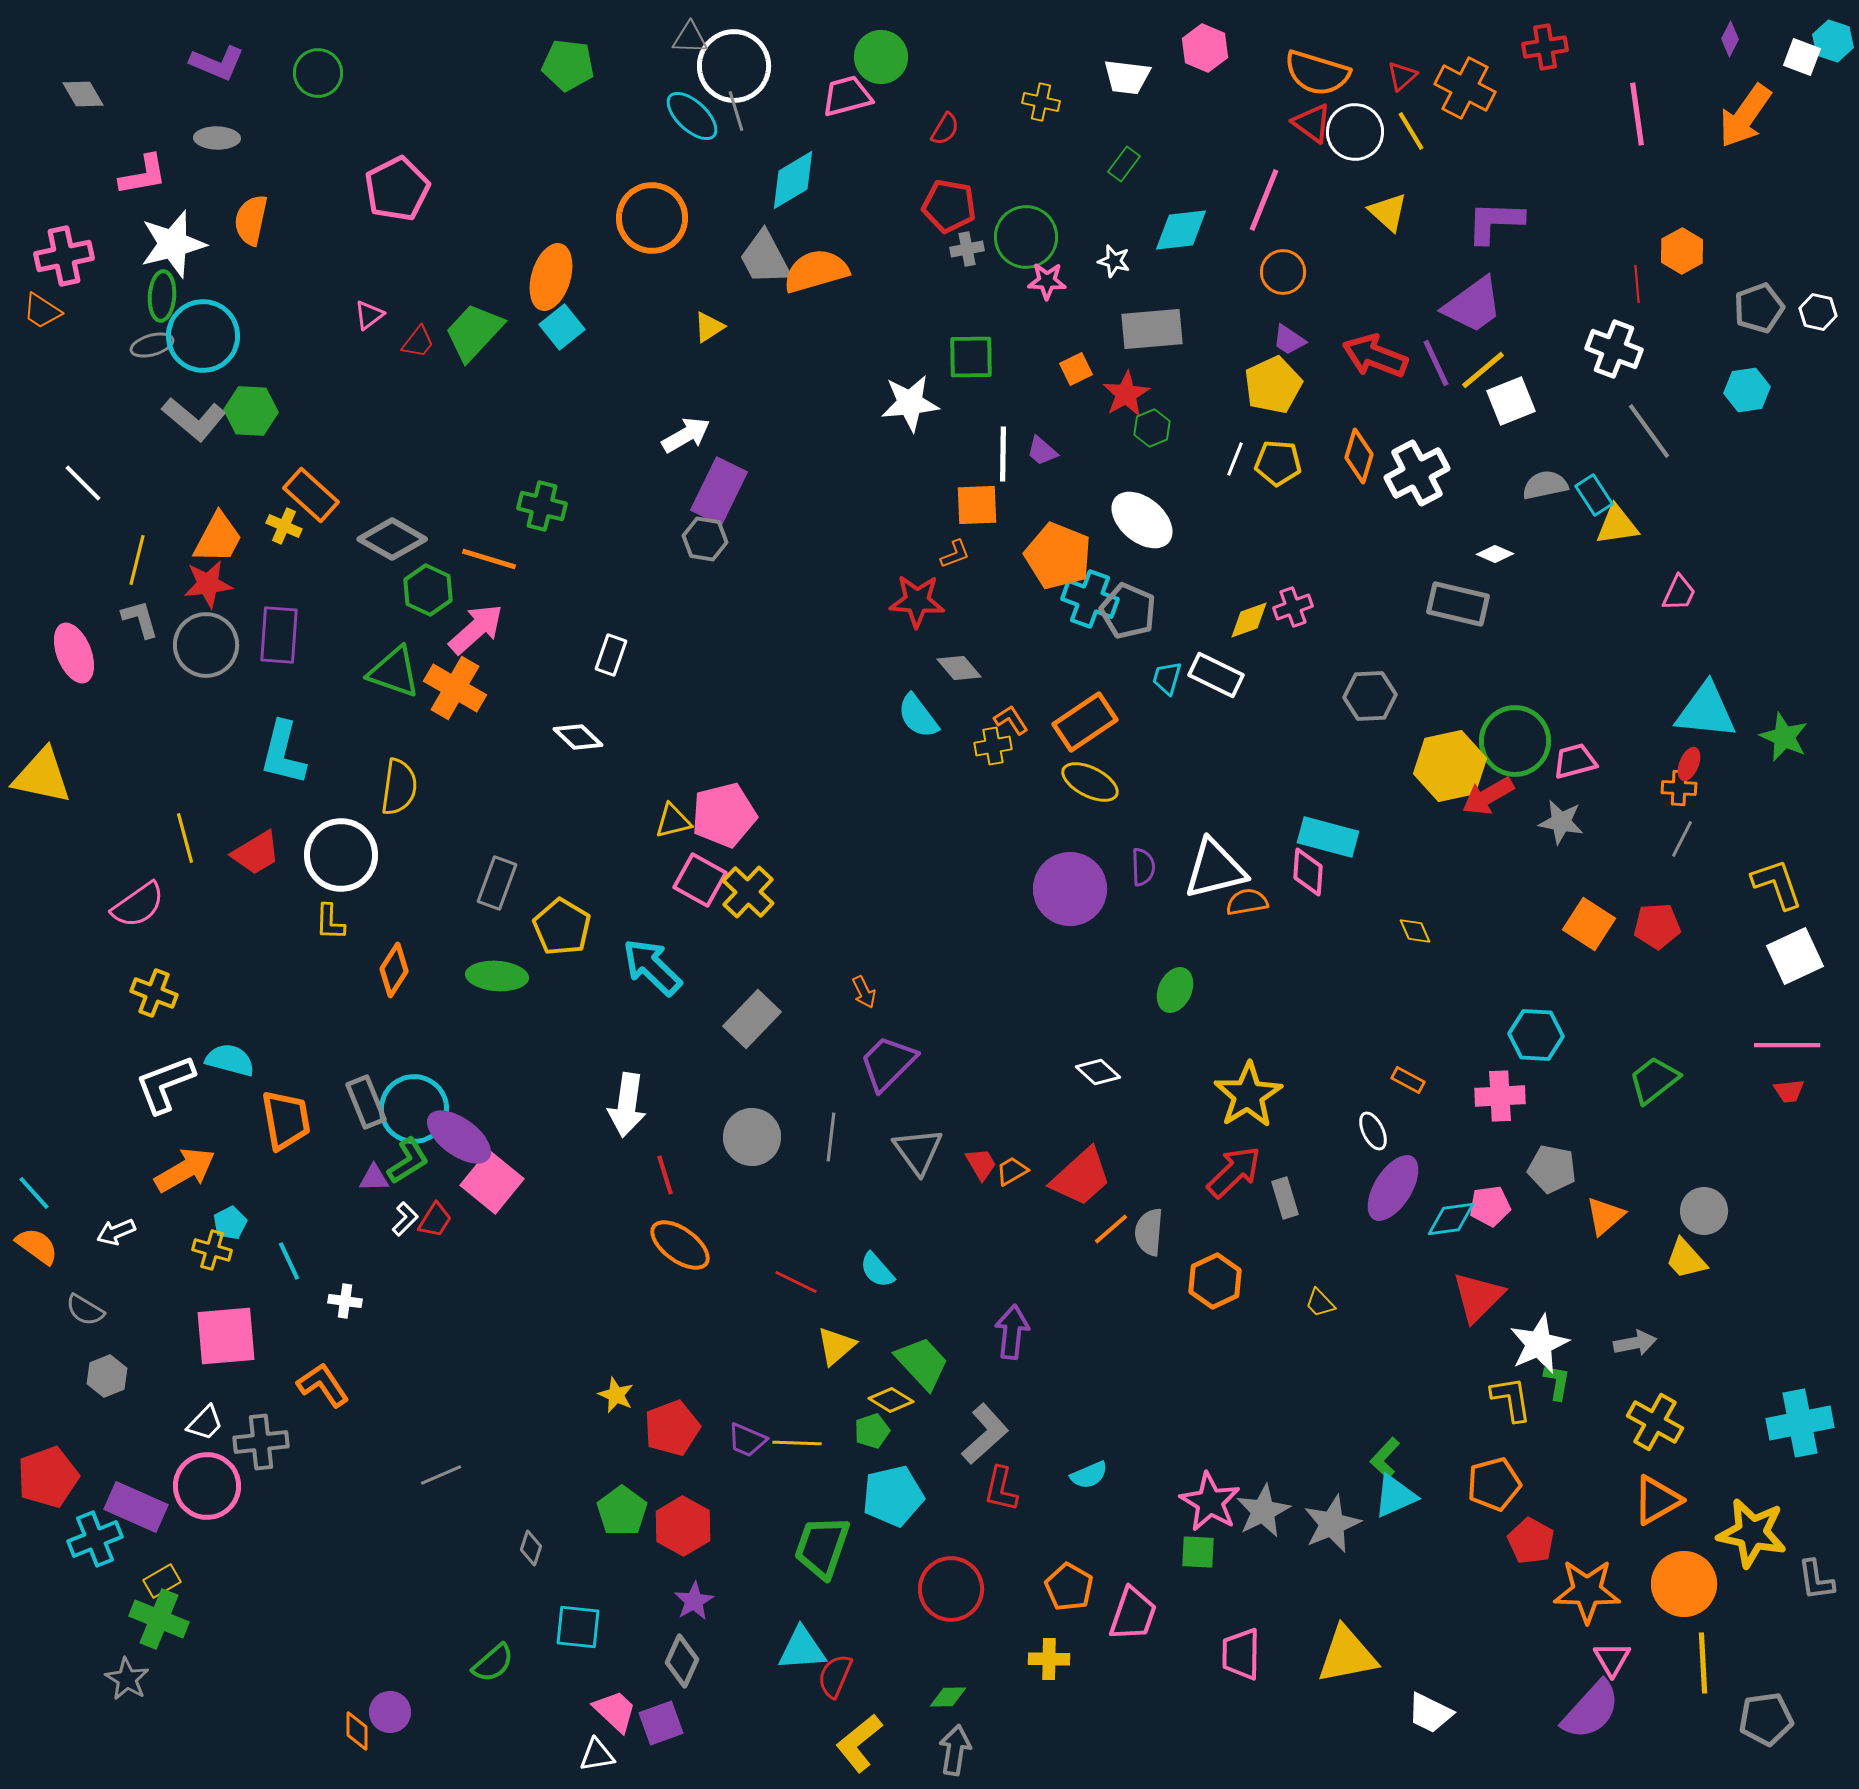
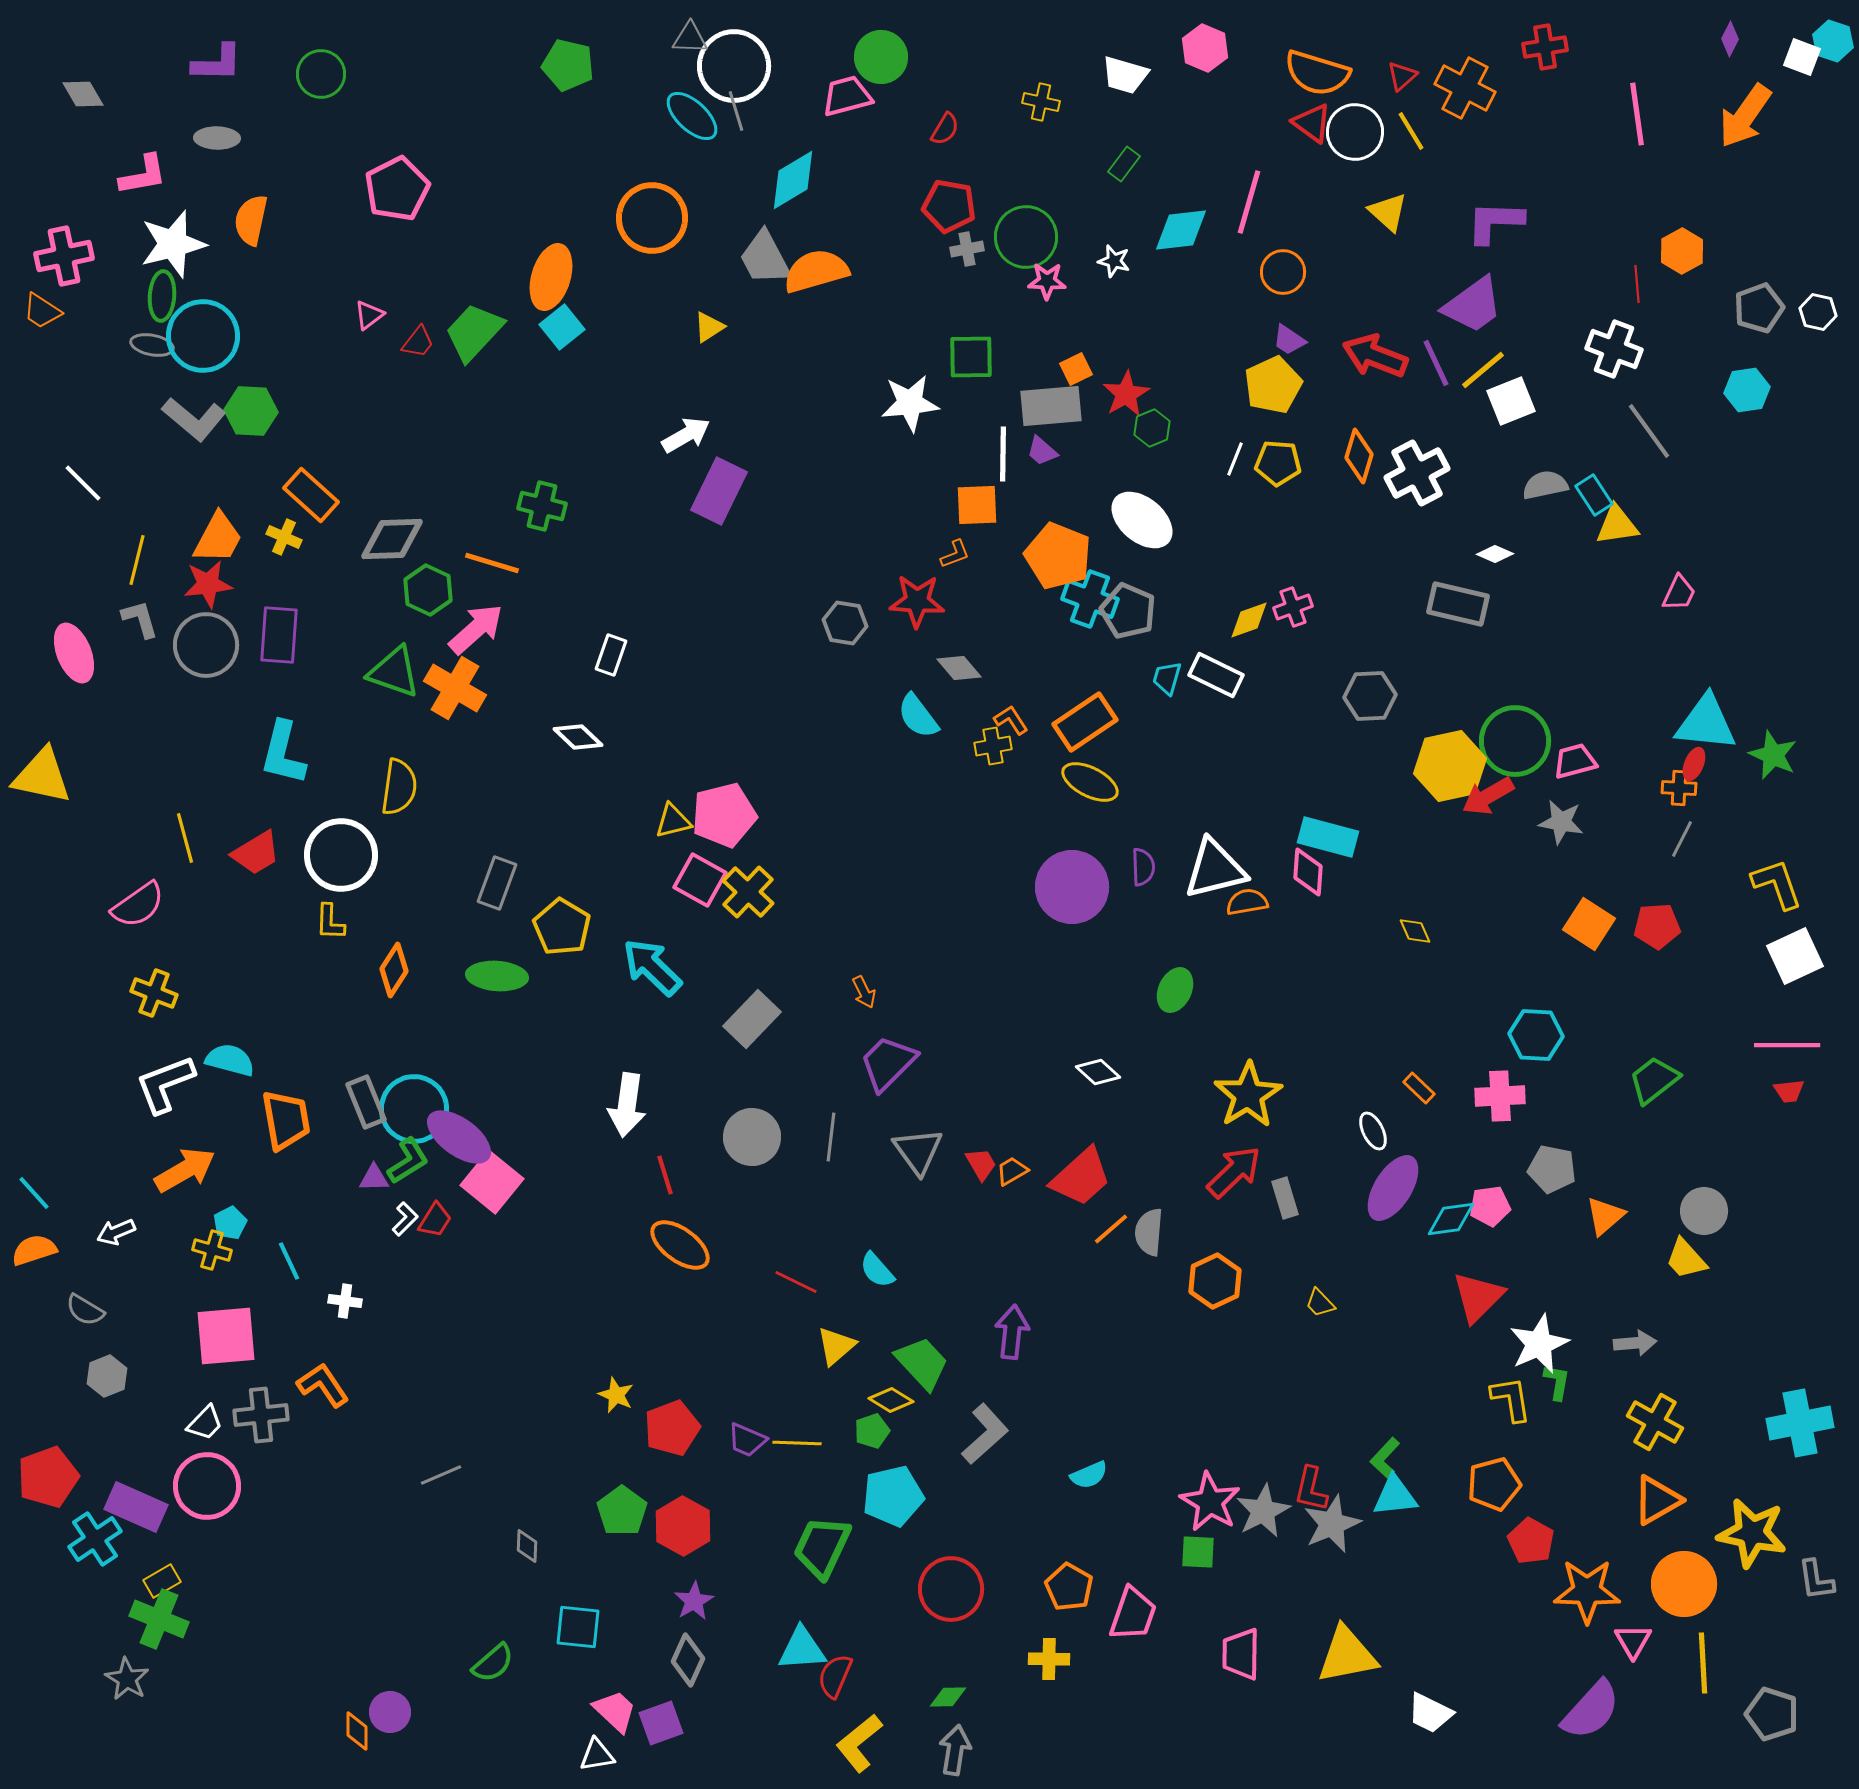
purple L-shape at (217, 63): rotated 22 degrees counterclockwise
green pentagon at (568, 65): rotated 6 degrees clockwise
green circle at (318, 73): moved 3 px right, 1 px down
white trapezoid at (1127, 77): moved 2 px left, 2 px up; rotated 9 degrees clockwise
pink line at (1264, 200): moved 15 px left, 2 px down; rotated 6 degrees counterclockwise
gray rectangle at (1152, 329): moved 101 px left, 77 px down
gray ellipse at (152, 345): rotated 27 degrees clockwise
yellow cross at (284, 526): moved 11 px down
gray diamond at (392, 539): rotated 32 degrees counterclockwise
gray hexagon at (705, 539): moved 140 px right, 84 px down
orange line at (489, 559): moved 3 px right, 4 px down
cyan triangle at (1706, 711): moved 12 px down
green star at (1784, 737): moved 11 px left, 18 px down
red ellipse at (1689, 764): moved 5 px right
purple circle at (1070, 889): moved 2 px right, 2 px up
orange rectangle at (1408, 1080): moved 11 px right, 8 px down; rotated 16 degrees clockwise
orange semicircle at (37, 1246): moved 3 px left, 4 px down; rotated 54 degrees counterclockwise
gray arrow at (1635, 1343): rotated 6 degrees clockwise
gray cross at (261, 1442): moved 27 px up
red L-shape at (1001, 1489): moved 310 px right
cyan triangle at (1395, 1496): rotated 18 degrees clockwise
cyan cross at (95, 1539): rotated 12 degrees counterclockwise
green trapezoid at (822, 1547): rotated 6 degrees clockwise
gray diamond at (531, 1548): moved 4 px left, 2 px up; rotated 16 degrees counterclockwise
pink triangle at (1612, 1659): moved 21 px right, 18 px up
gray diamond at (682, 1661): moved 6 px right, 1 px up
gray pentagon at (1766, 1719): moved 6 px right, 5 px up; rotated 26 degrees clockwise
